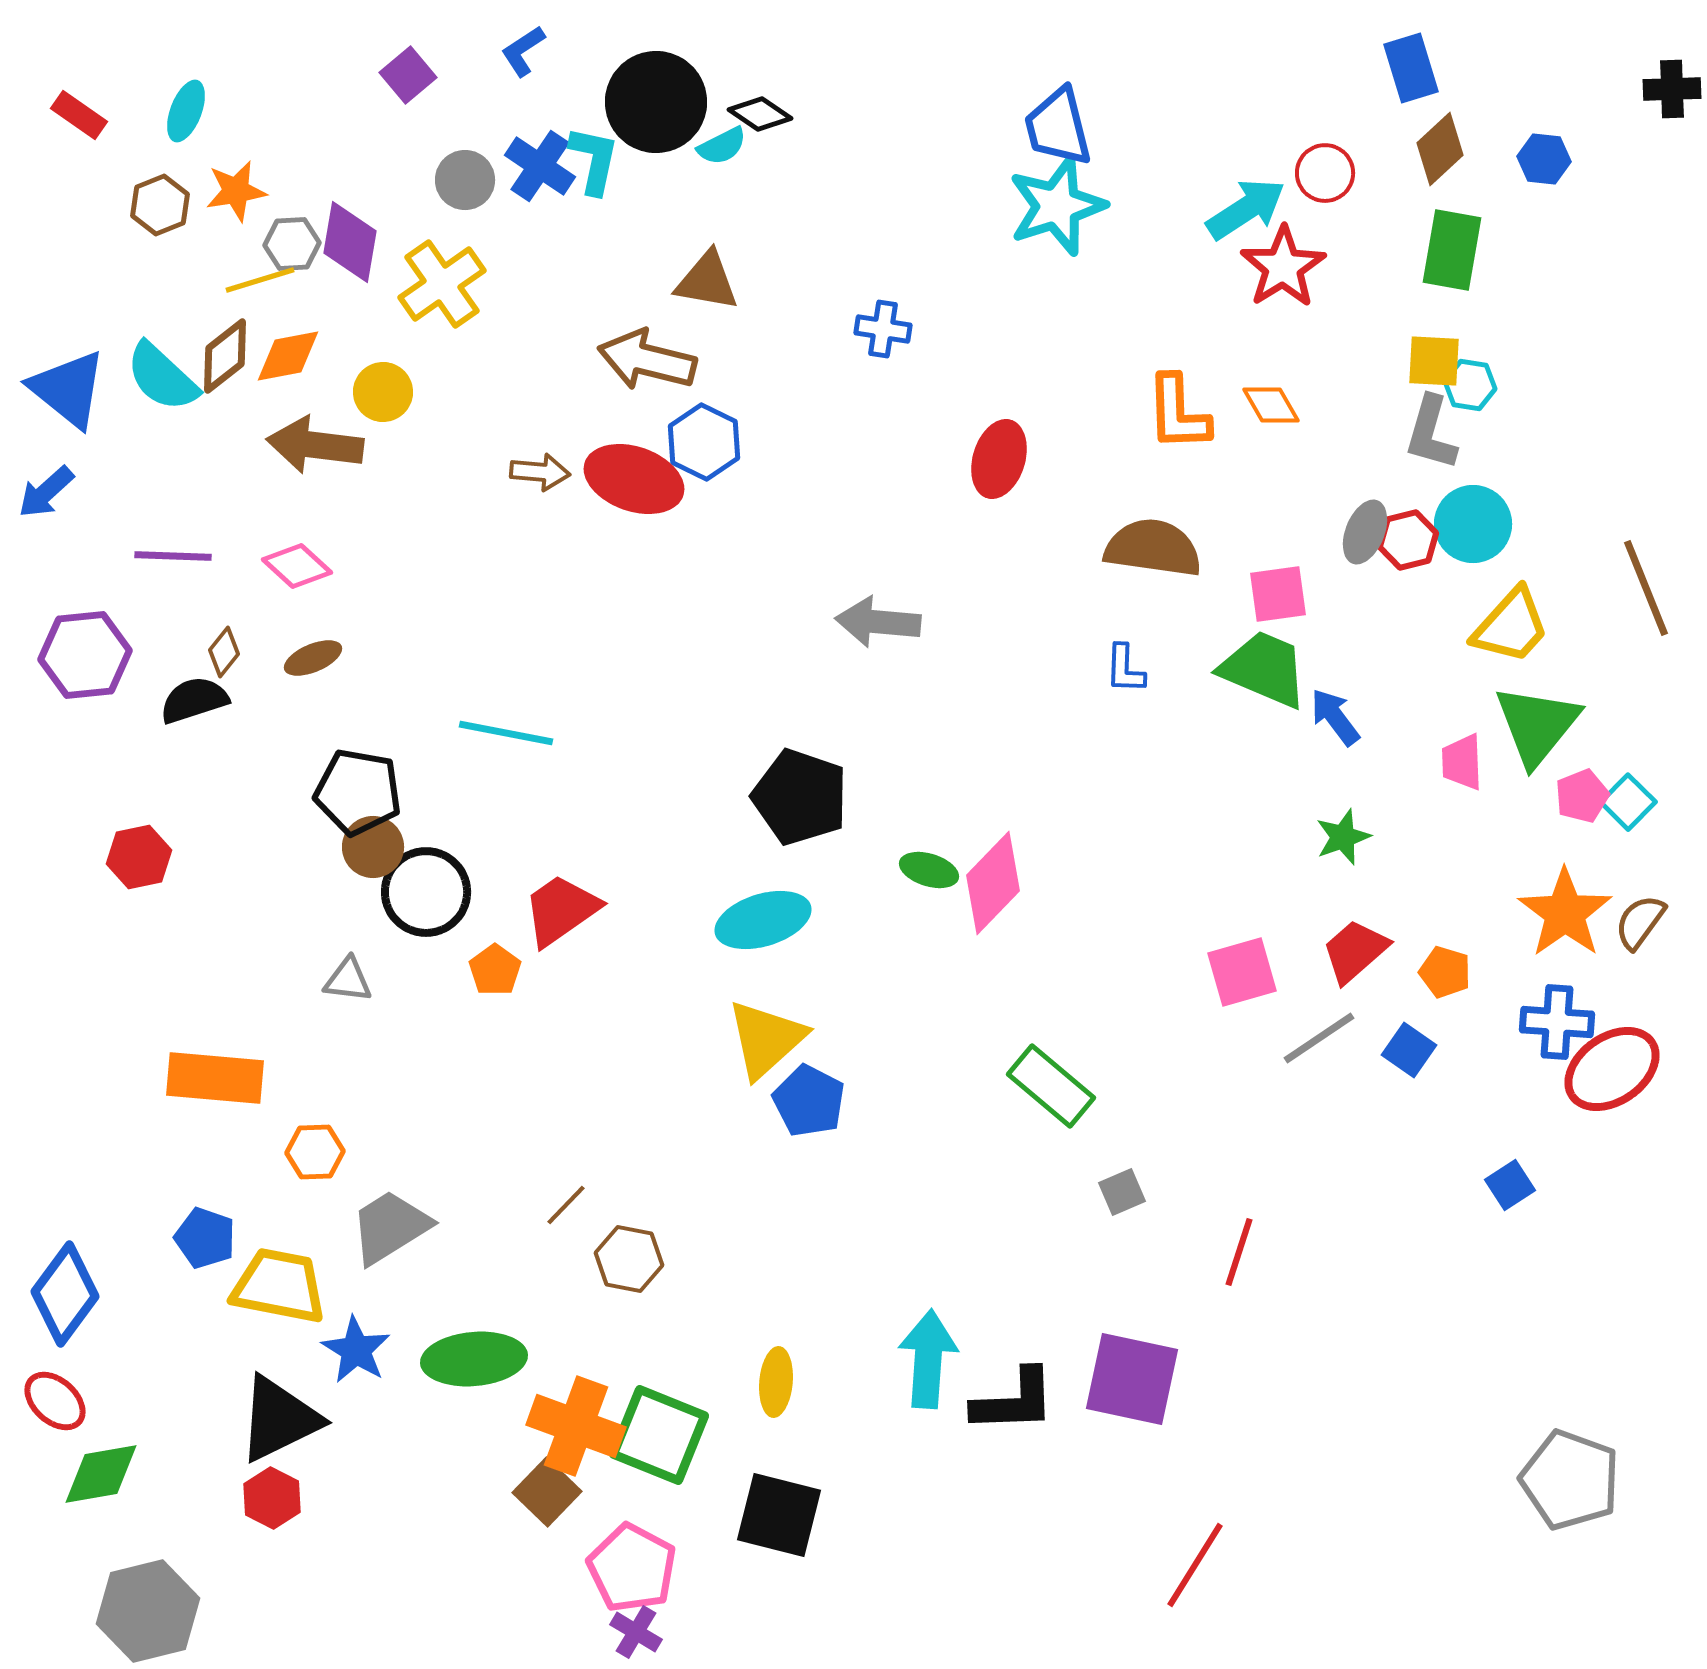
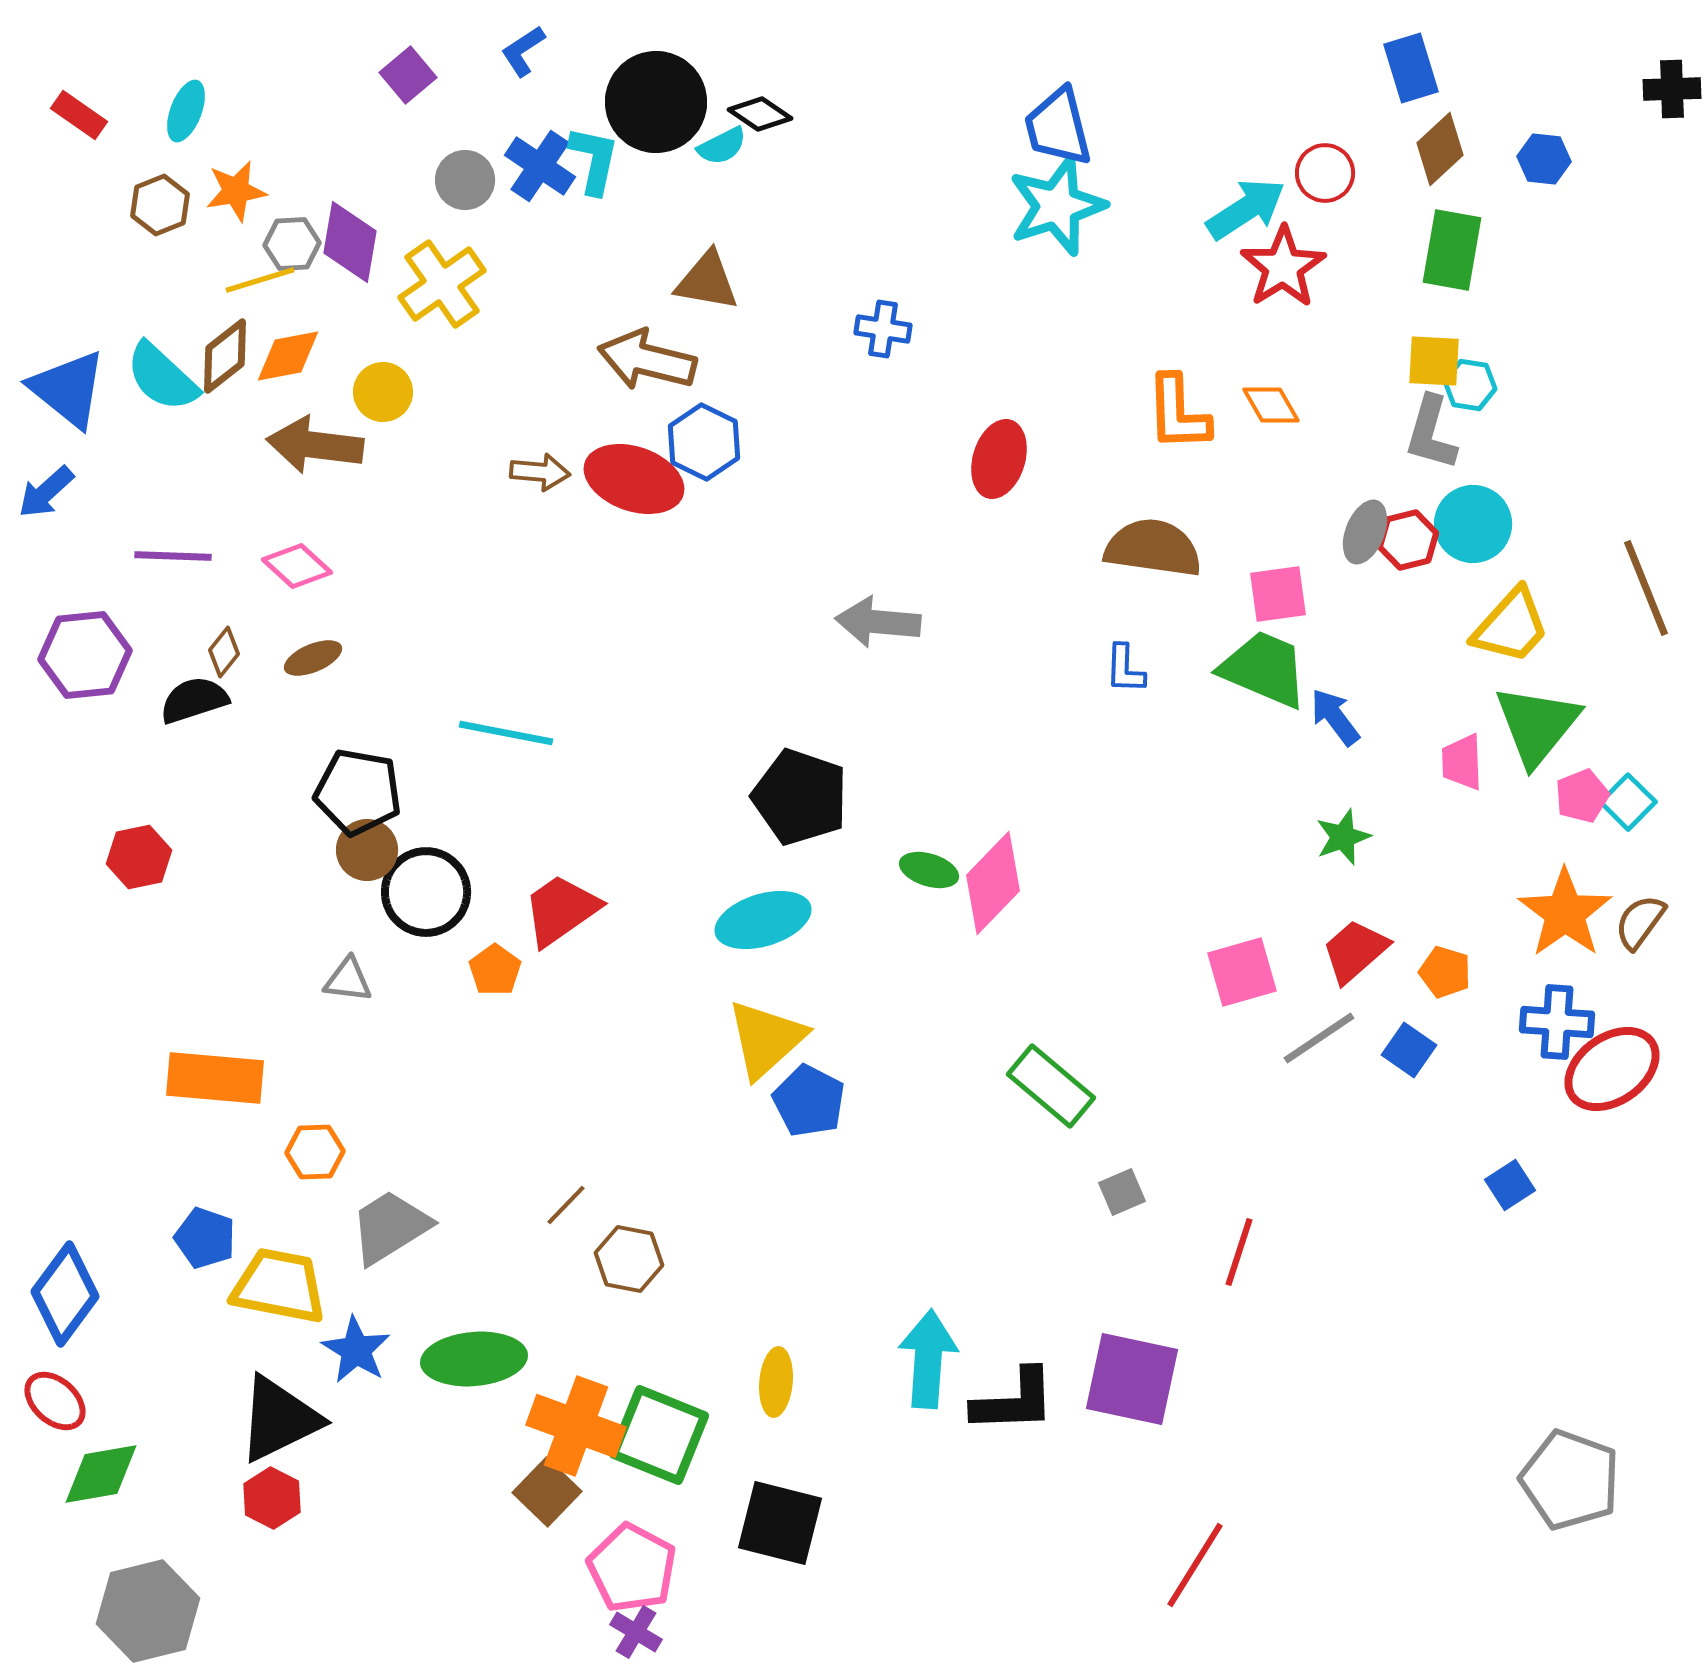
brown circle at (373, 847): moved 6 px left, 3 px down
black square at (779, 1515): moved 1 px right, 8 px down
